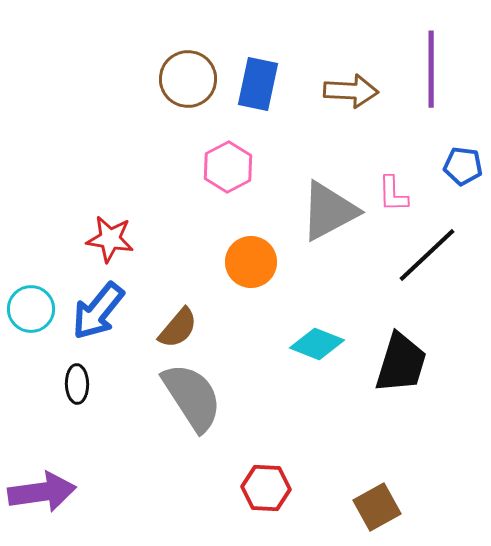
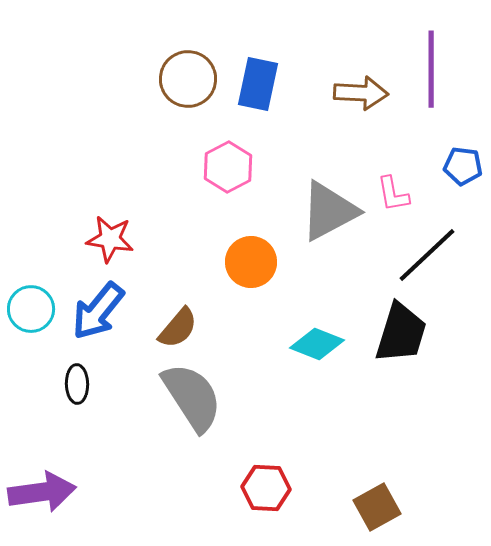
brown arrow: moved 10 px right, 2 px down
pink L-shape: rotated 9 degrees counterclockwise
black trapezoid: moved 30 px up
